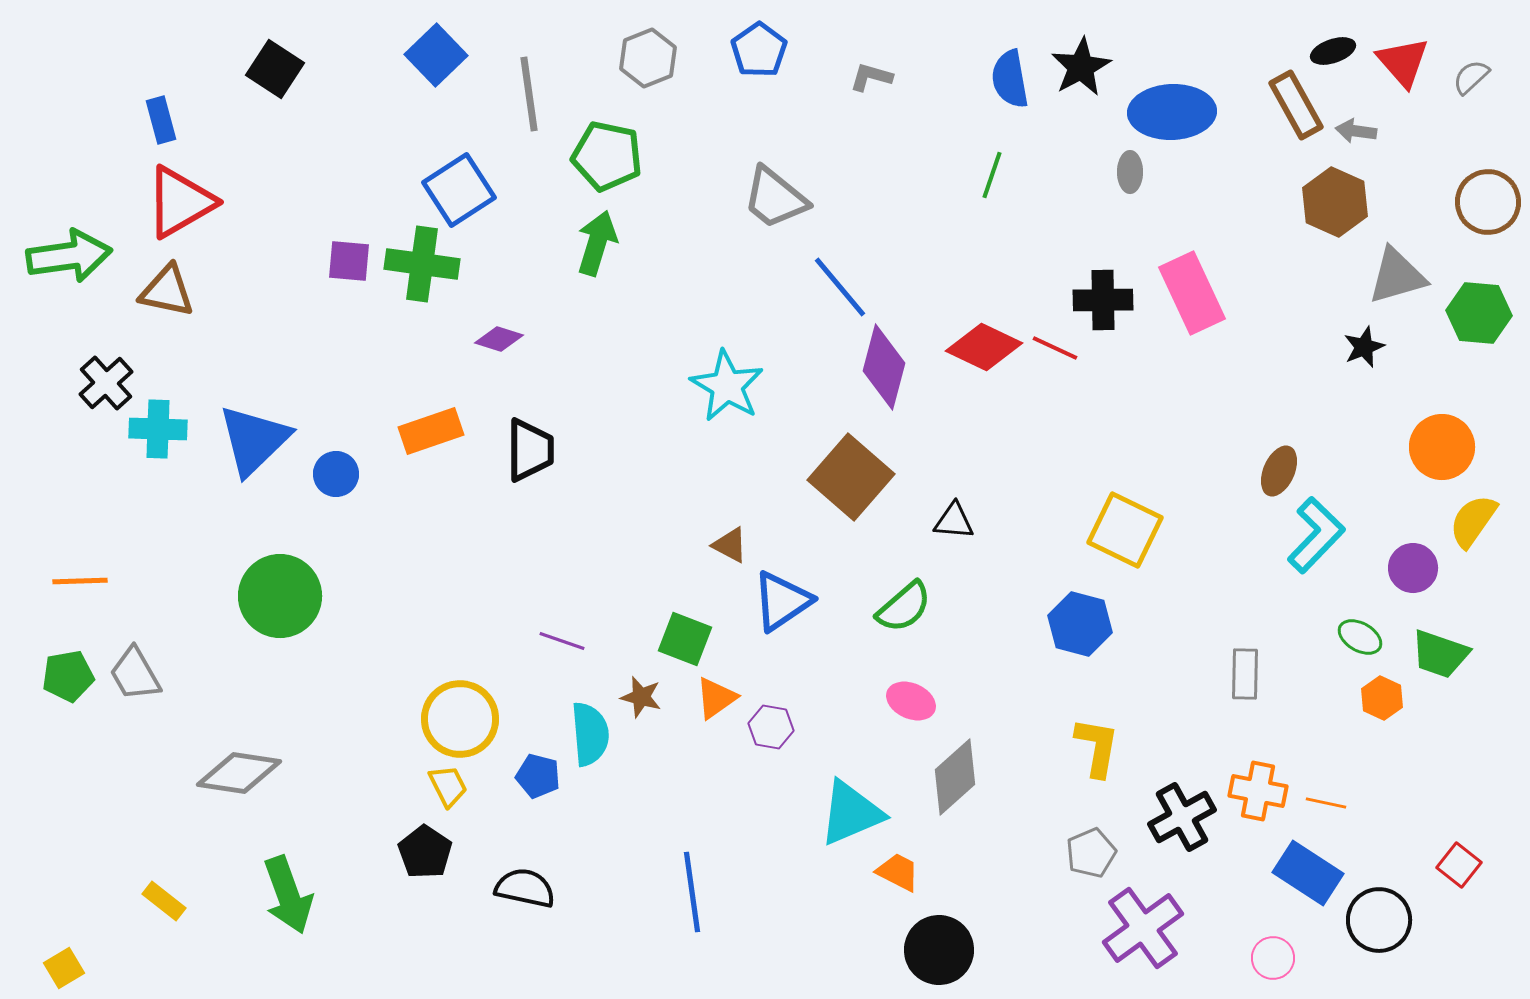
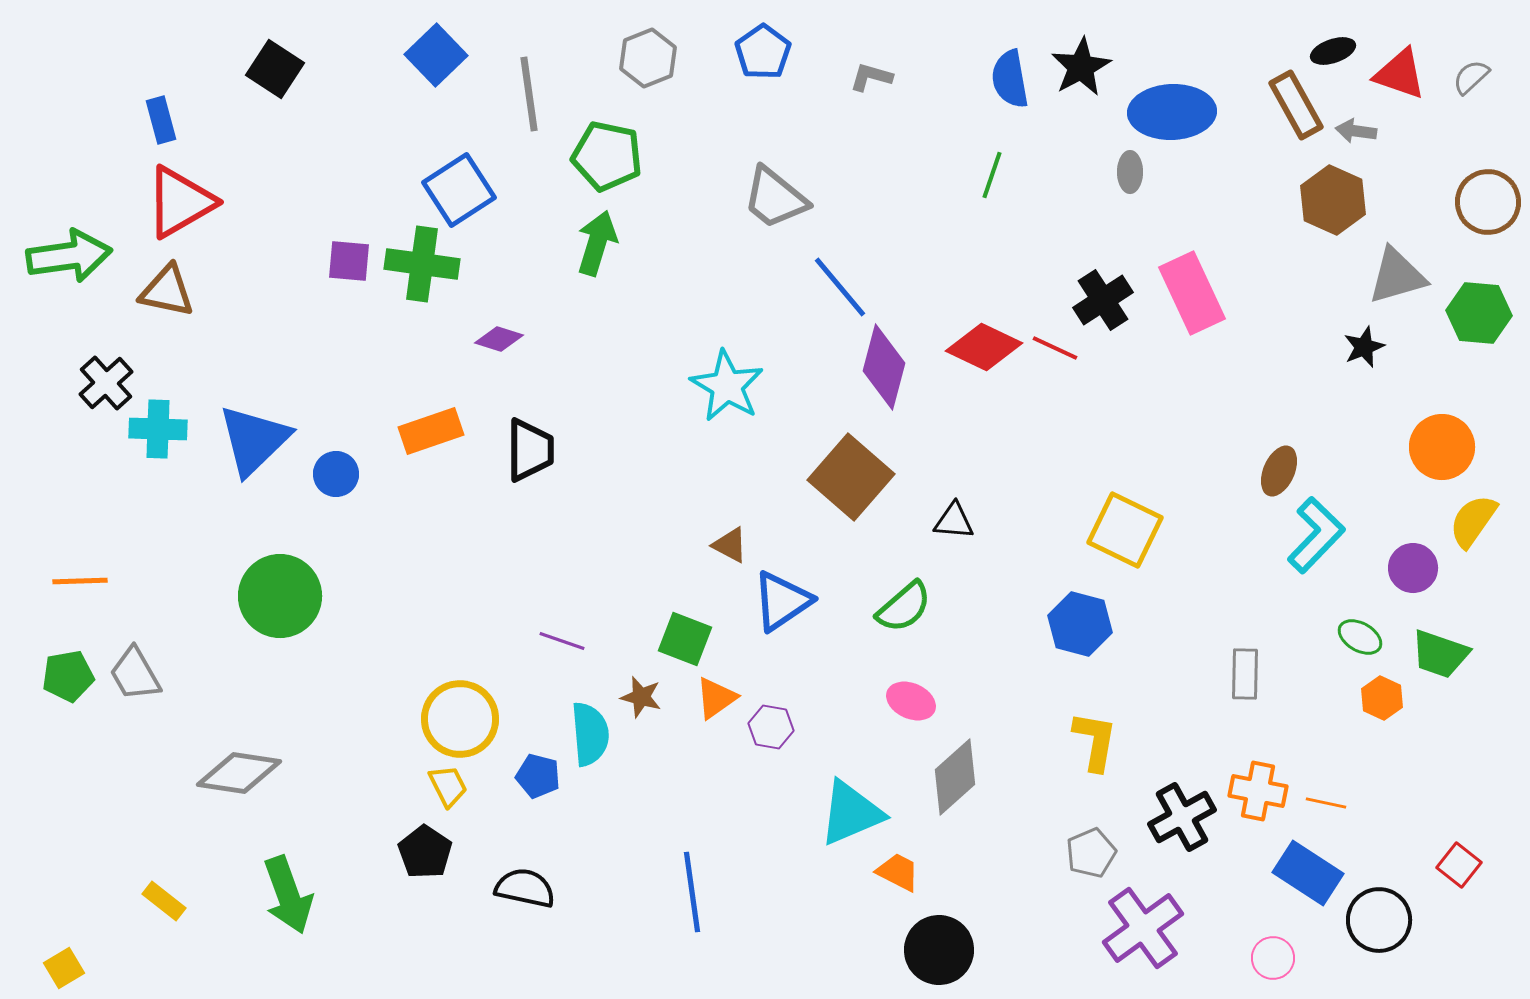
blue pentagon at (759, 50): moved 4 px right, 2 px down
red triangle at (1403, 62): moved 3 px left, 12 px down; rotated 30 degrees counterclockwise
brown hexagon at (1335, 202): moved 2 px left, 2 px up
black cross at (1103, 300): rotated 32 degrees counterclockwise
yellow L-shape at (1097, 747): moved 2 px left, 6 px up
